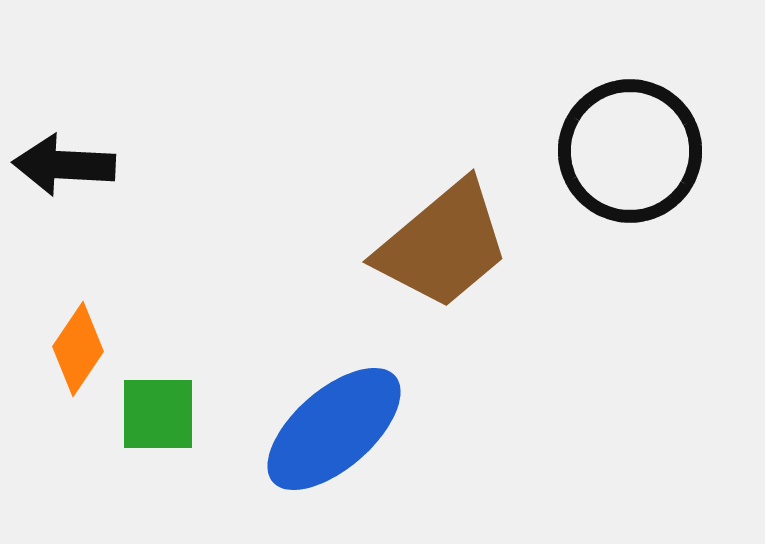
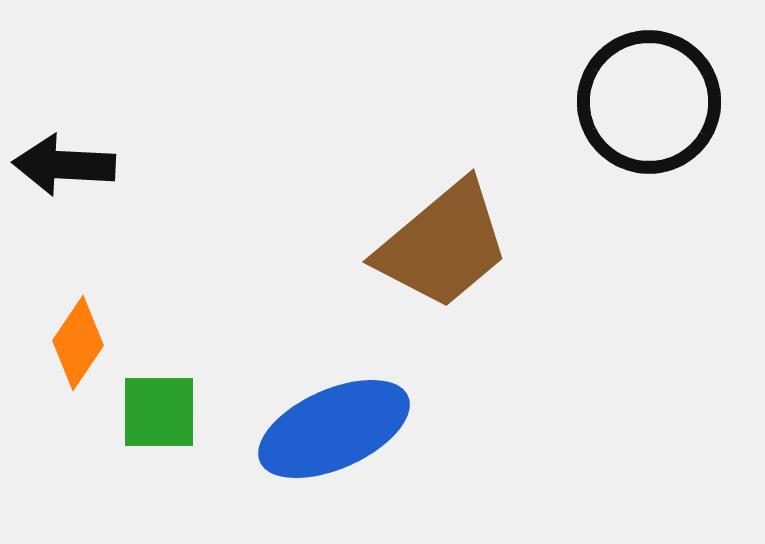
black circle: moved 19 px right, 49 px up
orange diamond: moved 6 px up
green square: moved 1 px right, 2 px up
blue ellipse: rotated 17 degrees clockwise
